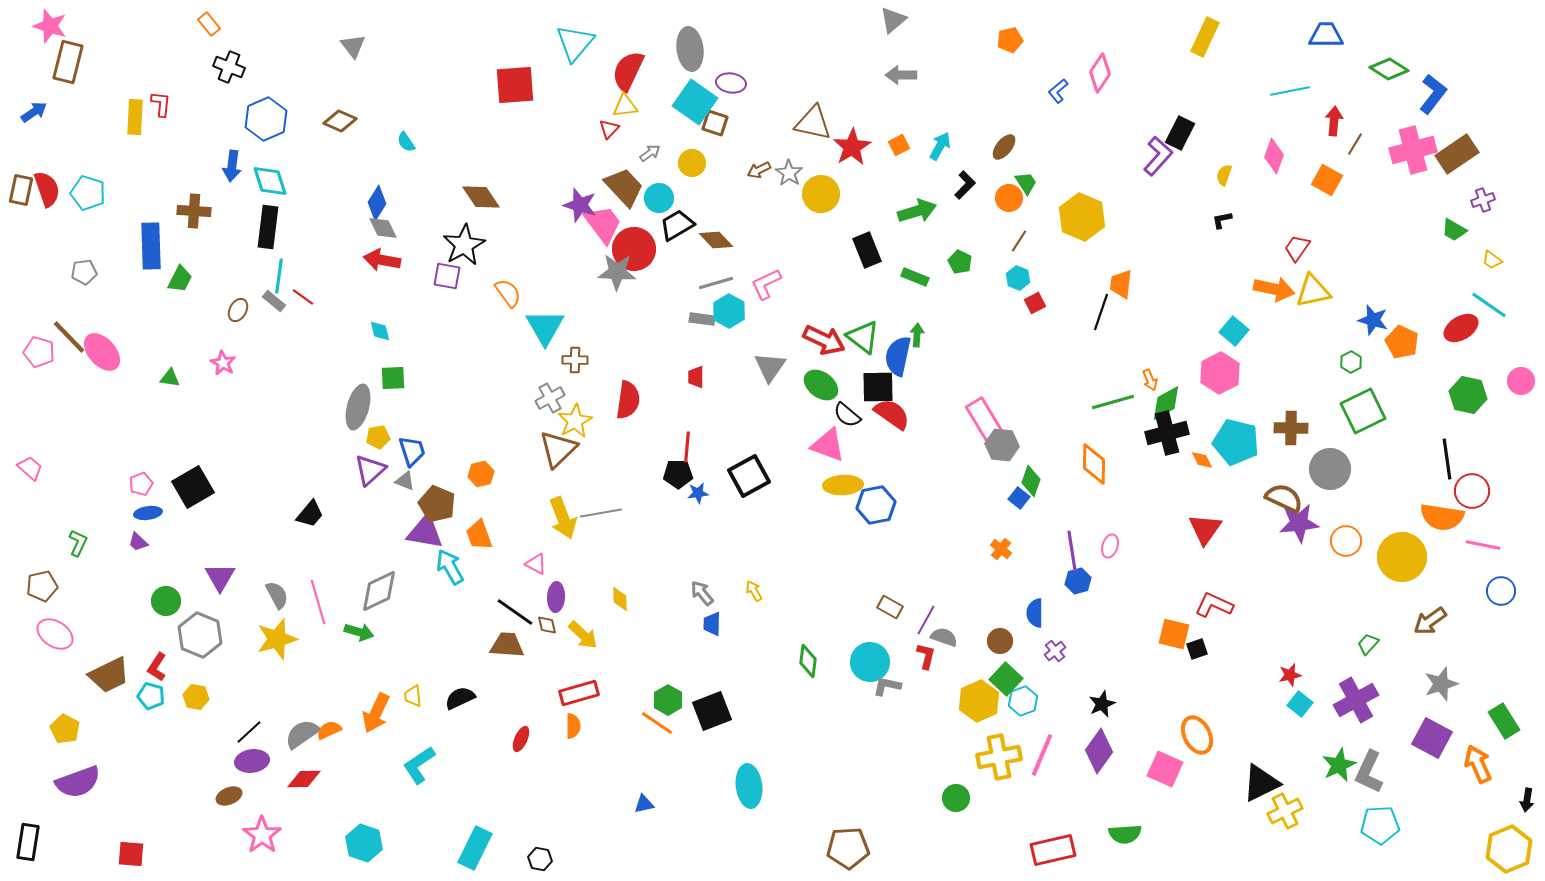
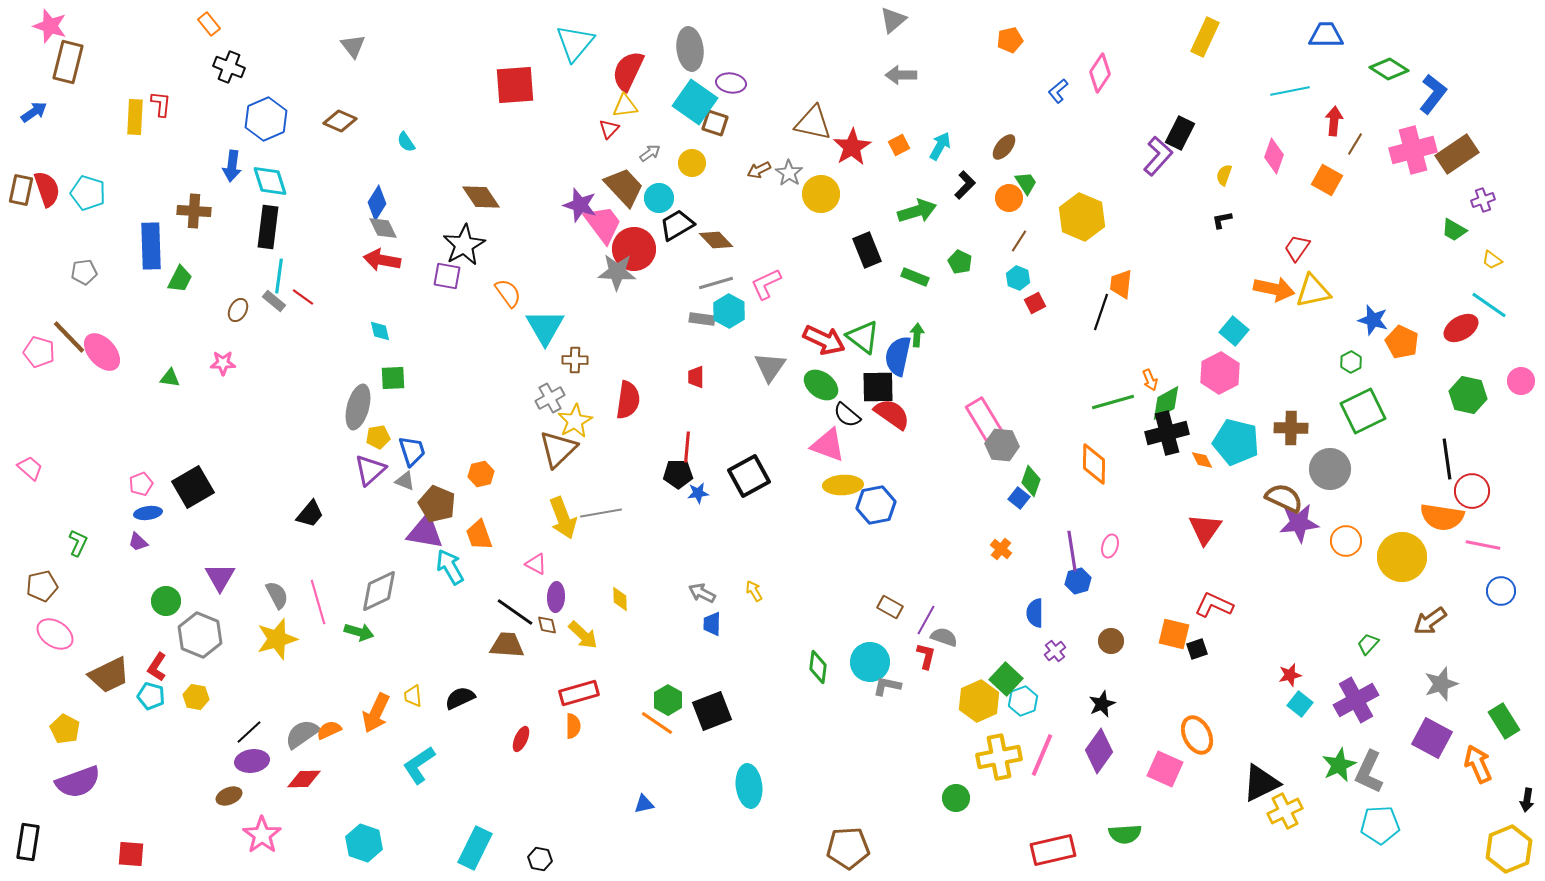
pink star at (223, 363): rotated 30 degrees counterclockwise
gray arrow at (702, 593): rotated 24 degrees counterclockwise
brown circle at (1000, 641): moved 111 px right
green diamond at (808, 661): moved 10 px right, 6 px down
